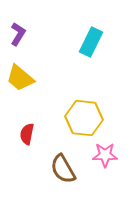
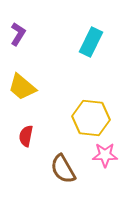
yellow trapezoid: moved 2 px right, 9 px down
yellow hexagon: moved 7 px right
red semicircle: moved 1 px left, 2 px down
